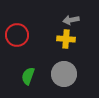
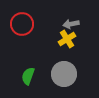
gray arrow: moved 4 px down
red circle: moved 5 px right, 11 px up
yellow cross: moved 1 px right; rotated 36 degrees counterclockwise
